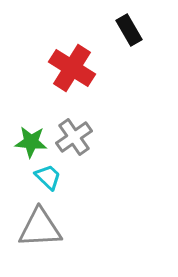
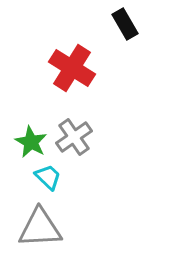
black rectangle: moved 4 px left, 6 px up
green star: rotated 24 degrees clockwise
